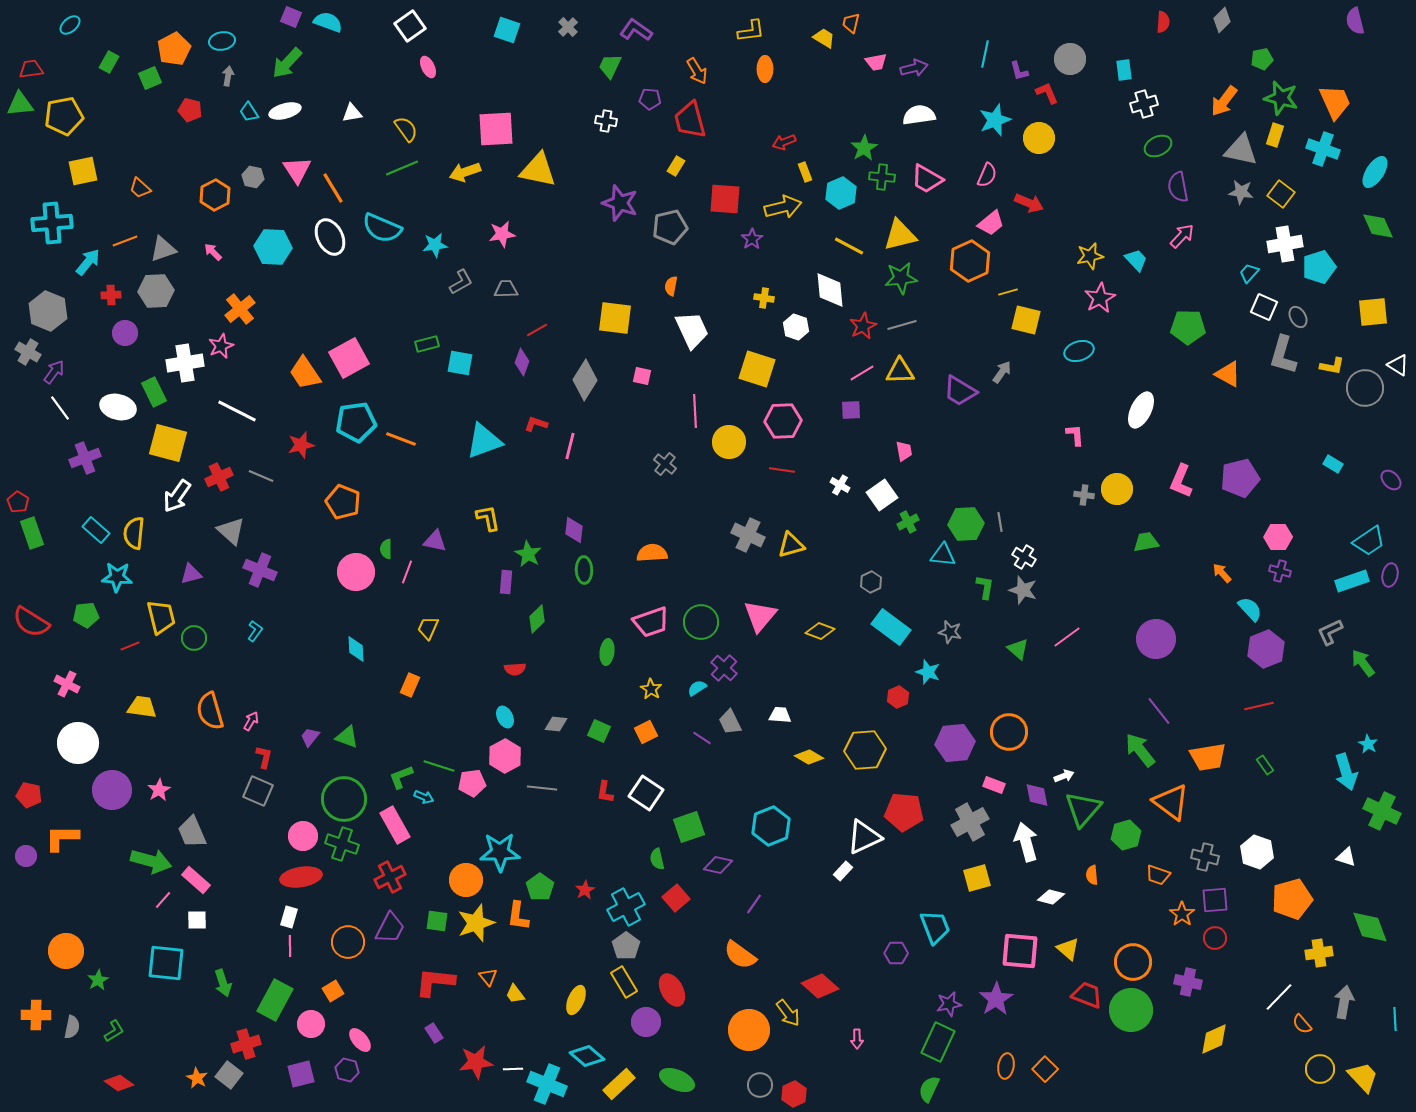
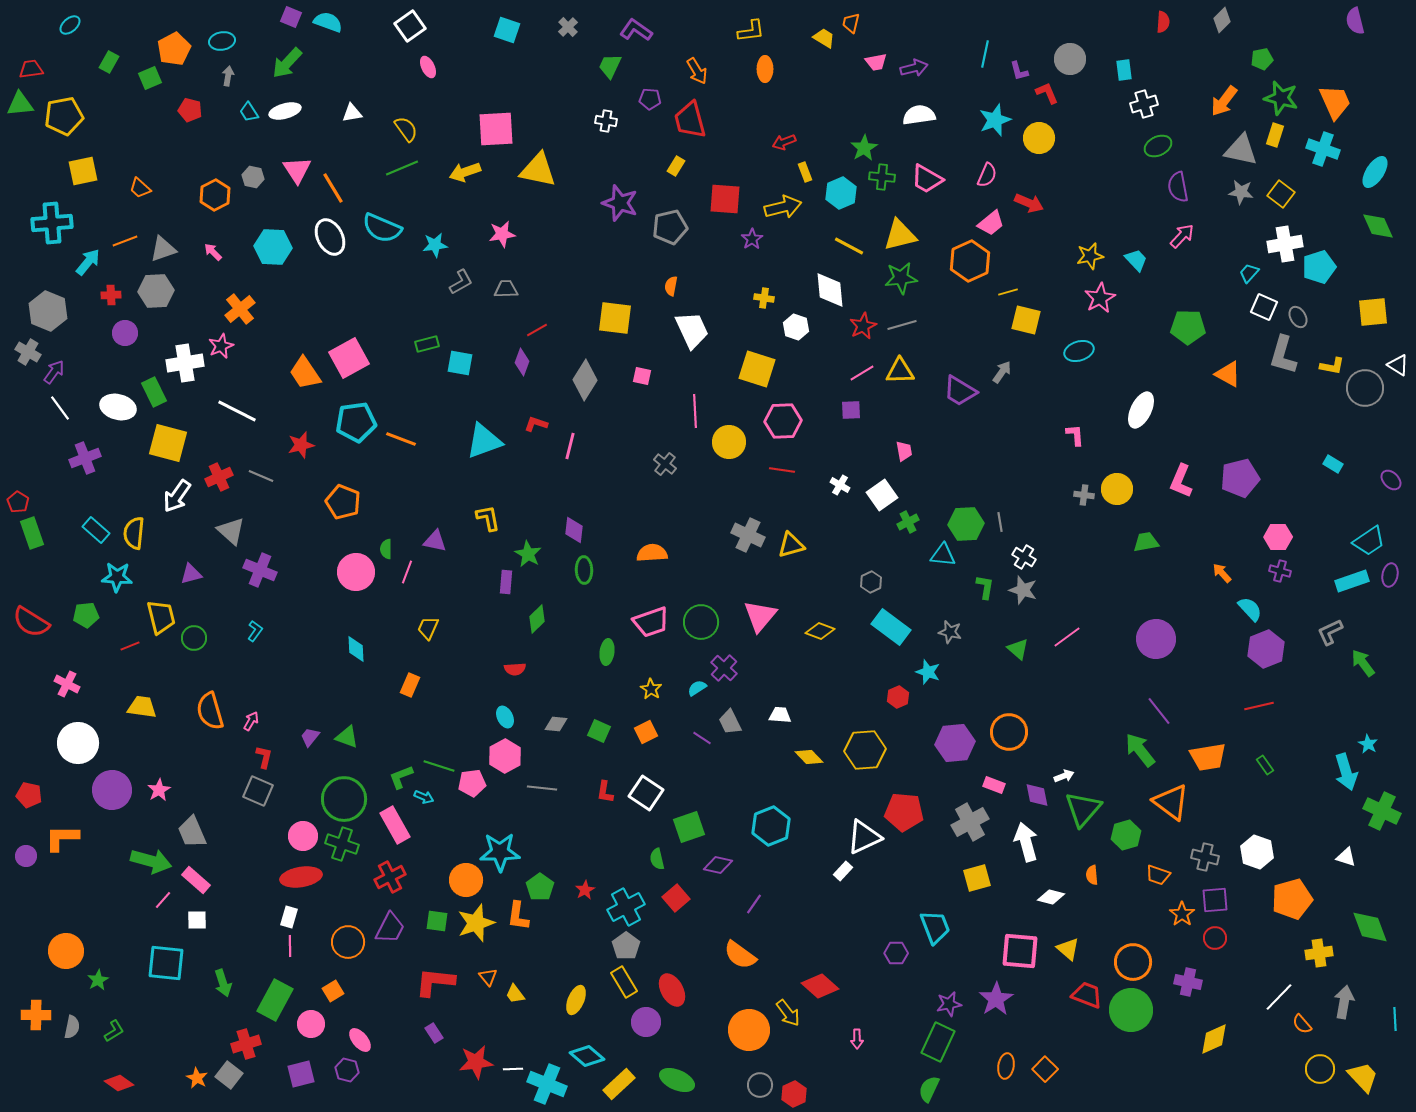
yellow diamond at (809, 757): rotated 16 degrees clockwise
